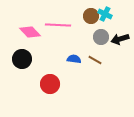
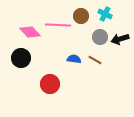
brown circle: moved 10 px left
gray circle: moved 1 px left
black circle: moved 1 px left, 1 px up
